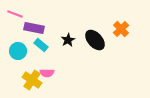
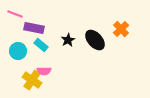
pink semicircle: moved 3 px left, 2 px up
